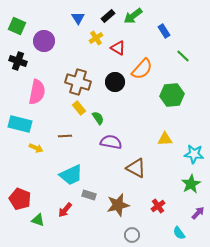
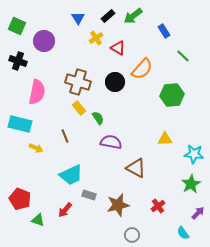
brown line: rotated 72 degrees clockwise
cyan semicircle: moved 4 px right
